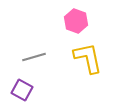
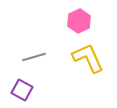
pink hexagon: moved 3 px right; rotated 15 degrees clockwise
yellow L-shape: rotated 12 degrees counterclockwise
